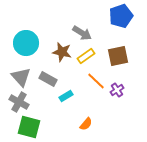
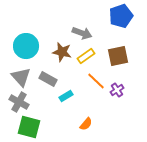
gray arrow: rotated 12 degrees counterclockwise
cyan circle: moved 3 px down
